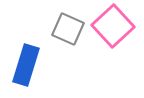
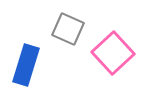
pink square: moved 27 px down
